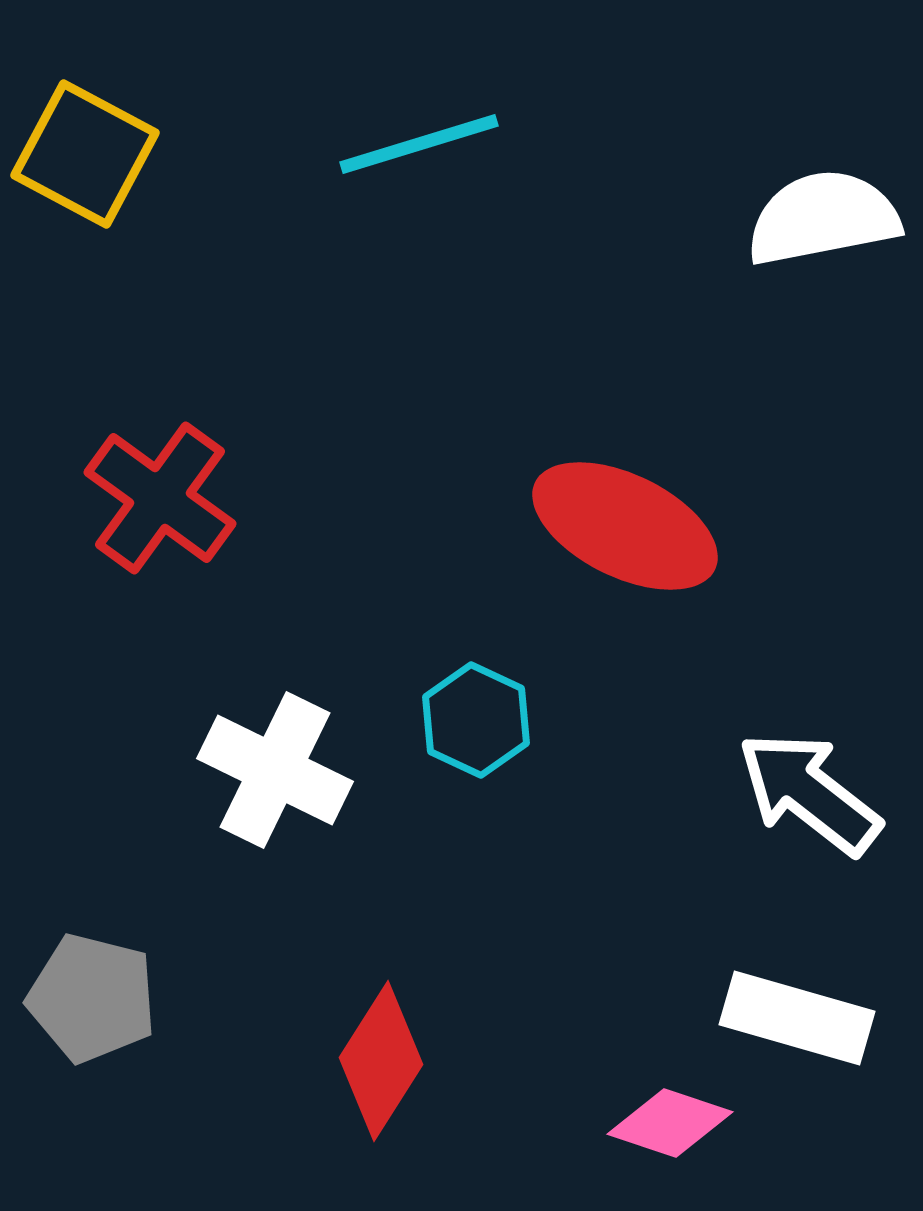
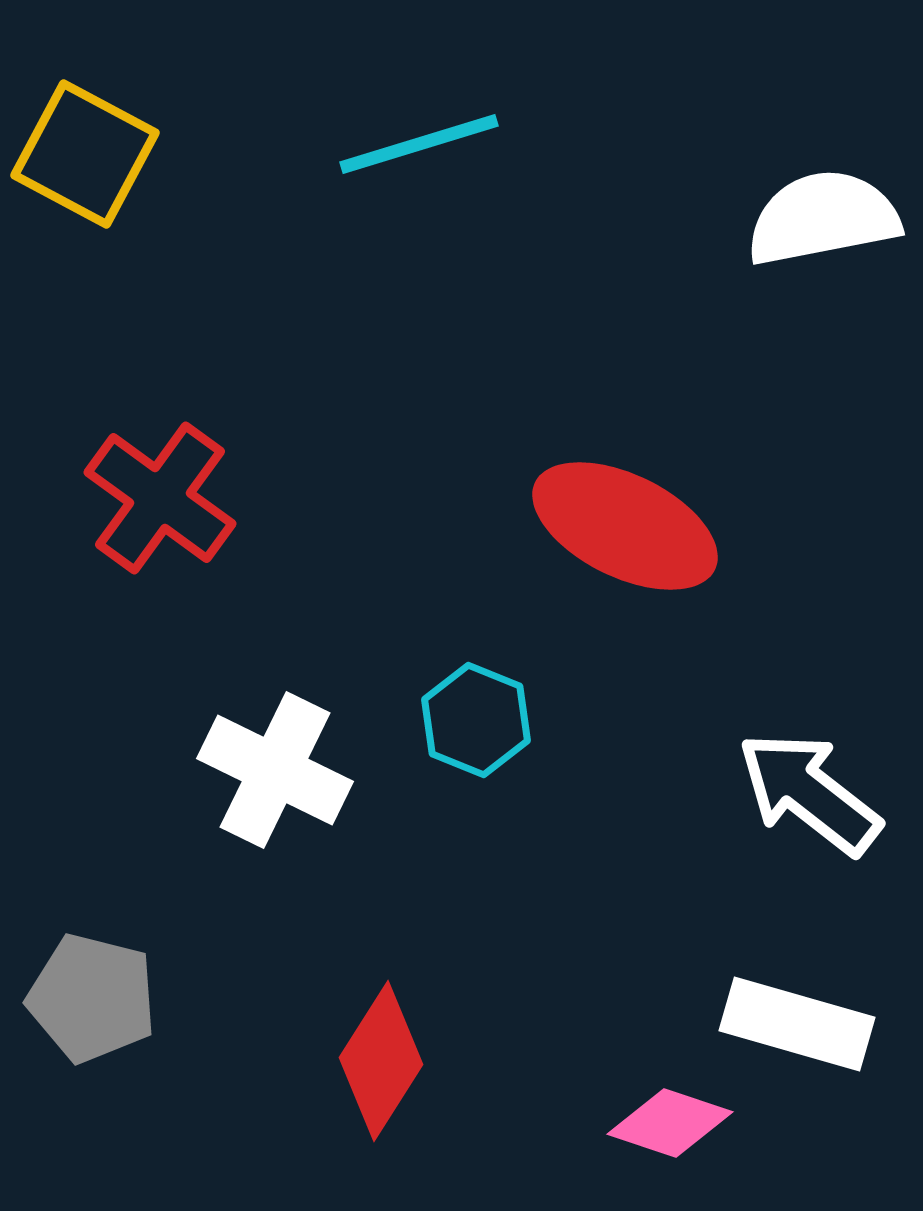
cyan hexagon: rotated 3 degrees counterclockwise
white rectangle: moved 6 px down
